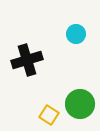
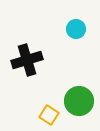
cyan circle: moved 5 px up
green circle: moved 1 px left, 3 px up
